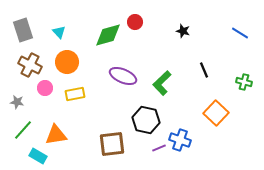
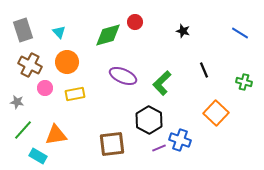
black hexagon: moved 3 px right; rotated 16 degrees clockwise
